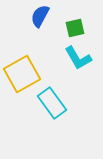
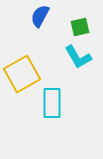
green square: moved 5 px right, 1 px up
cyan L-shape: moved 1 px up
cyan rectangle: rotated 36 degrees clockwise
